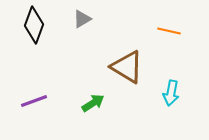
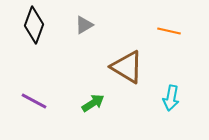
gray triangle: moved 2 px right, 6 px down
cyan arrow: moved 5 px down
purple line: rotated 48 degrees clockwise
